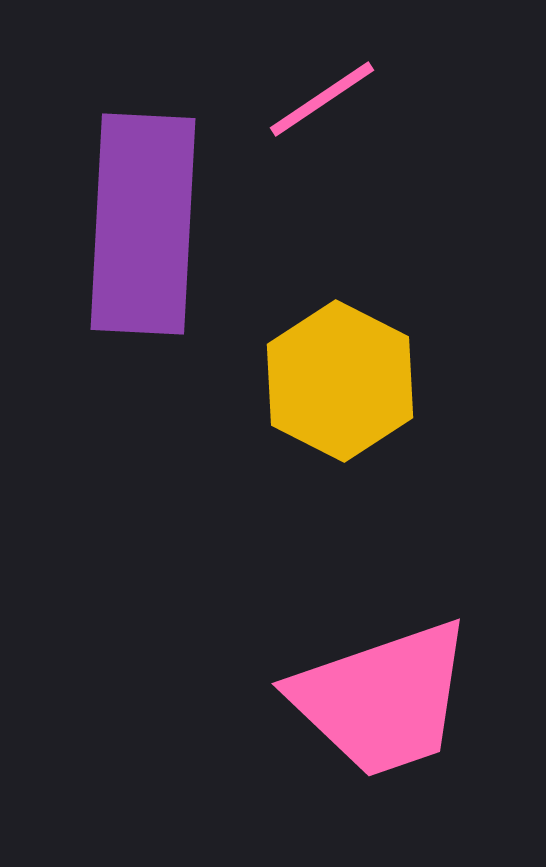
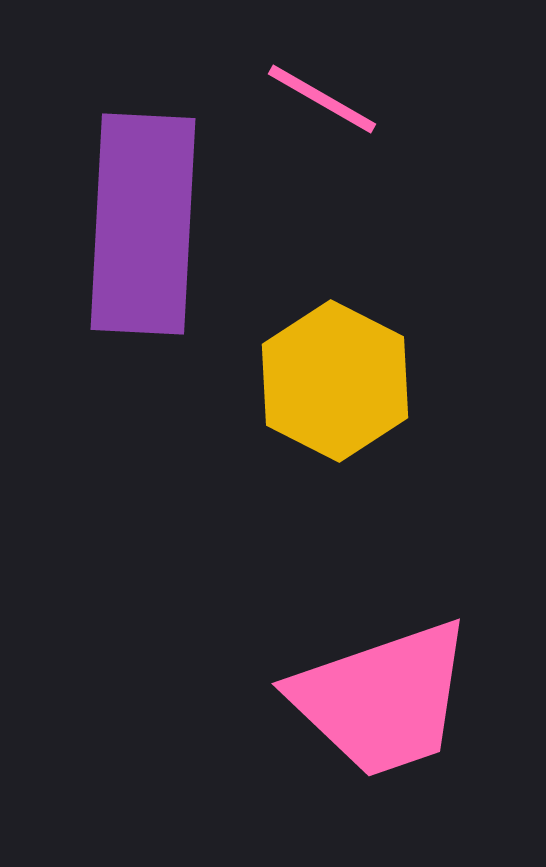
pink line: rotated 64 degrees clockwise
yellow hexagon: moved 5 px left
